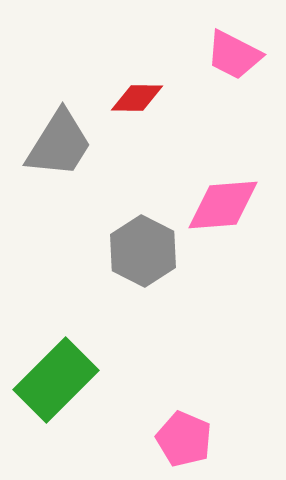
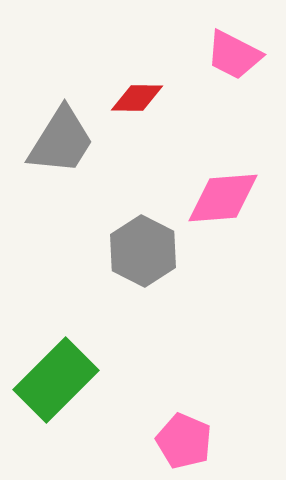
gray trapezoid: moved 2 px right, 3 px up
pink diamond: moved 7 px up
pink pentagon: moved 2 px down
